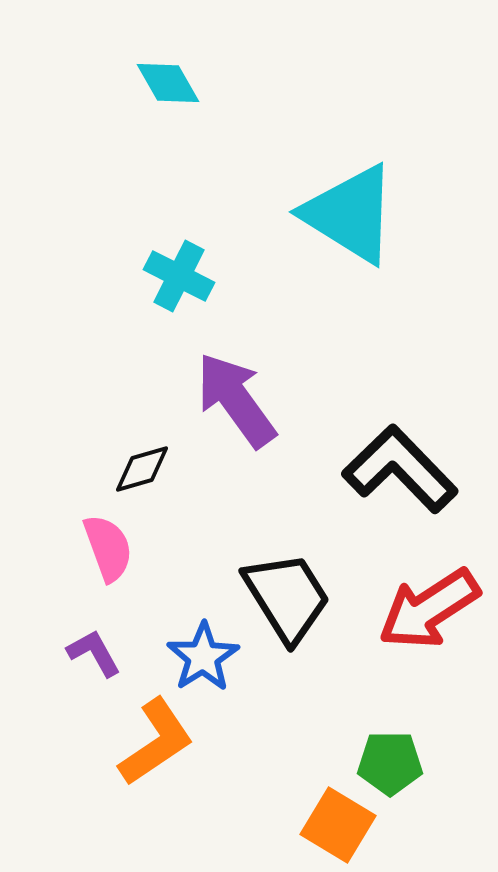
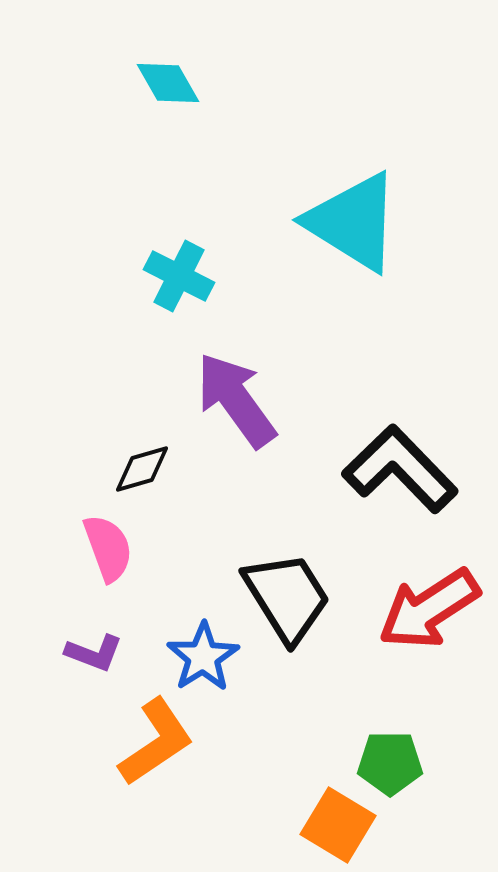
cyan triangle: moved 3 px right, 8 px down
purple L-shape: rotated 140 degrees clockwise
